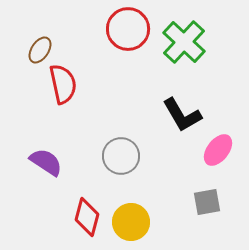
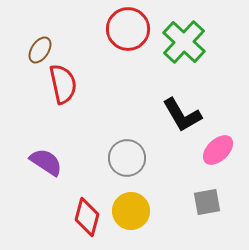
pink ellipse: rotated 8 degrees clockwise
gray circle: moved 6 px right, 2 px down
yellow circle: moved 11 px up
